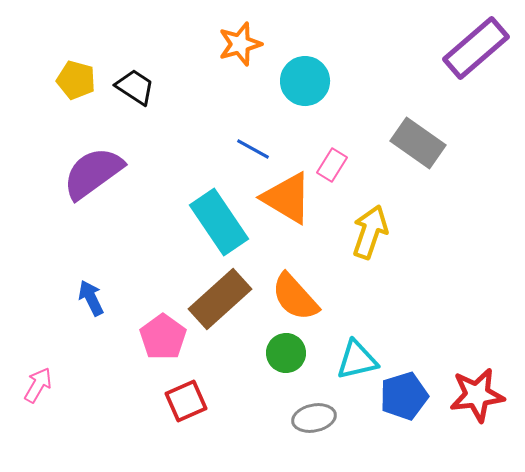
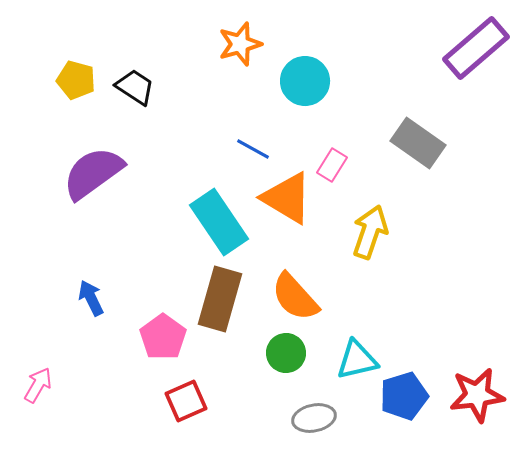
brown rectangle: rotated 32 degrees counterclockwise
